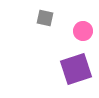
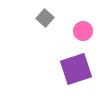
gray square: rotated 30 degrees clockwise
